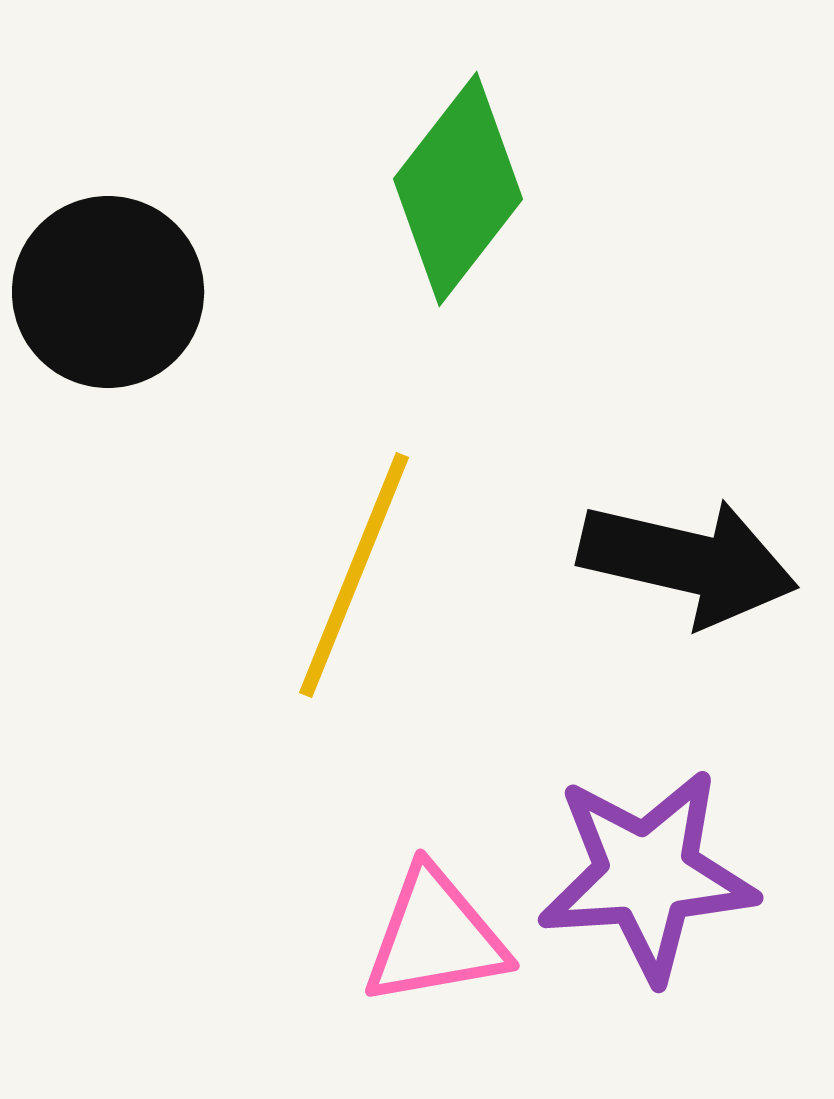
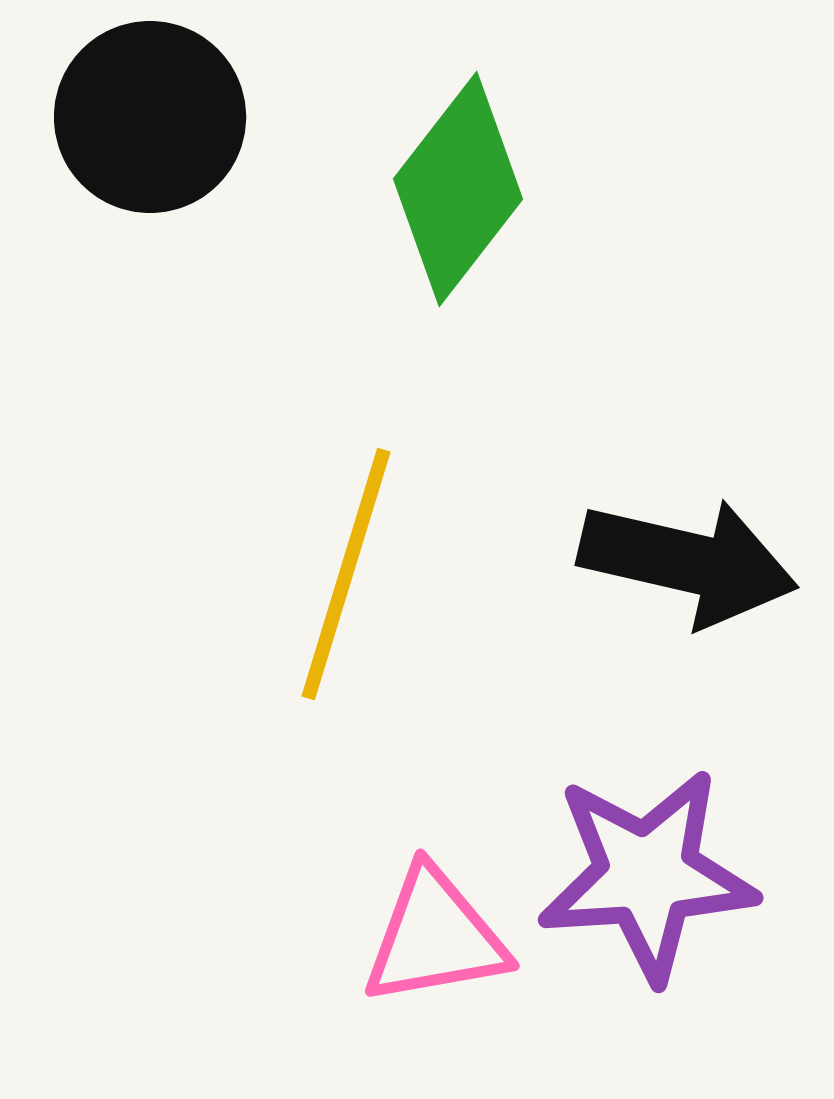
black circle: moved 42 px right, 175 px up
yellow line: moved 8 px left, 1 px up; rotated 5 degrees counterclockwise
